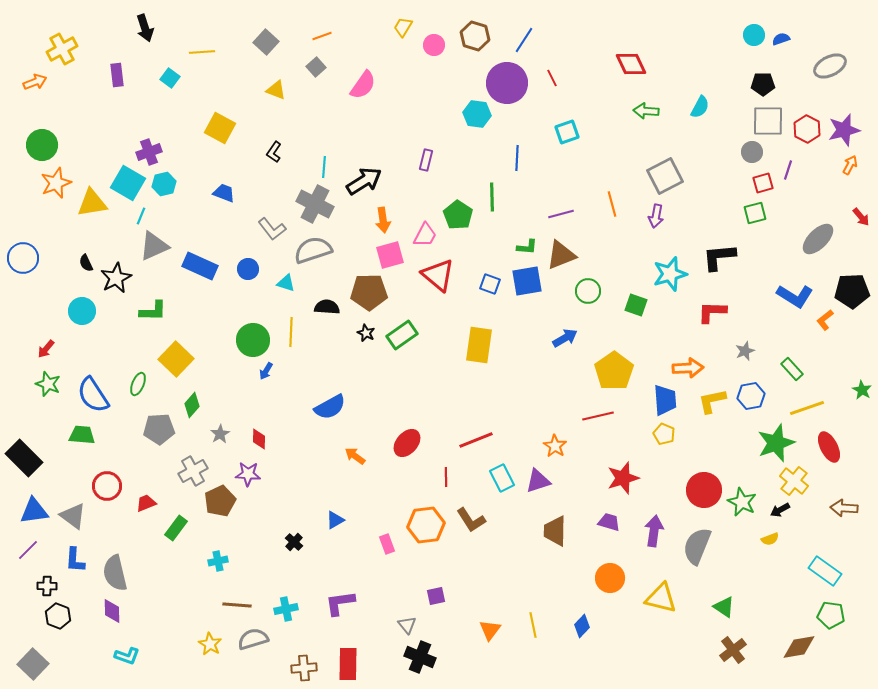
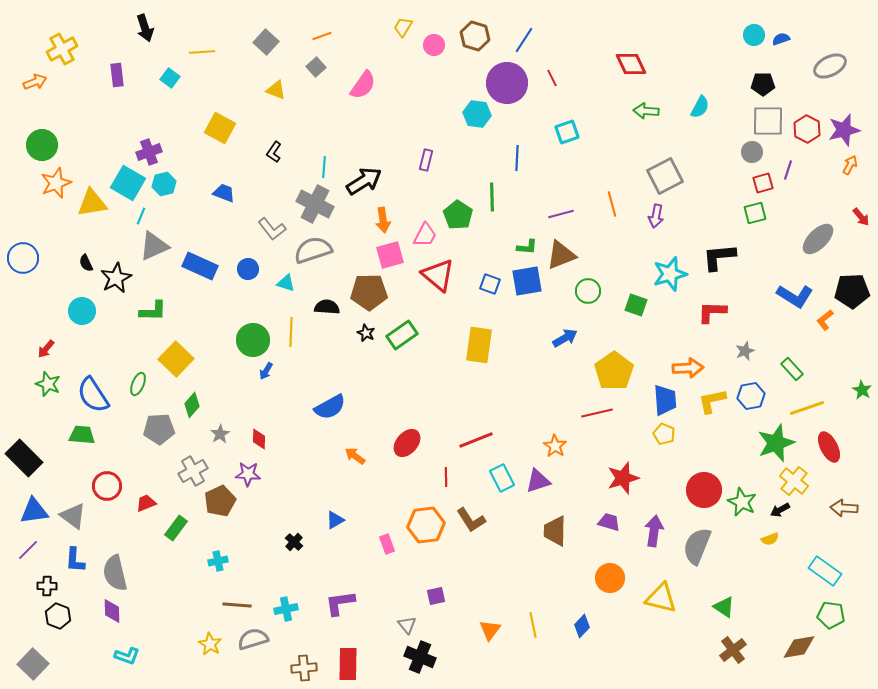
red line at (598, 416): moved 1 px left, 3 px up
